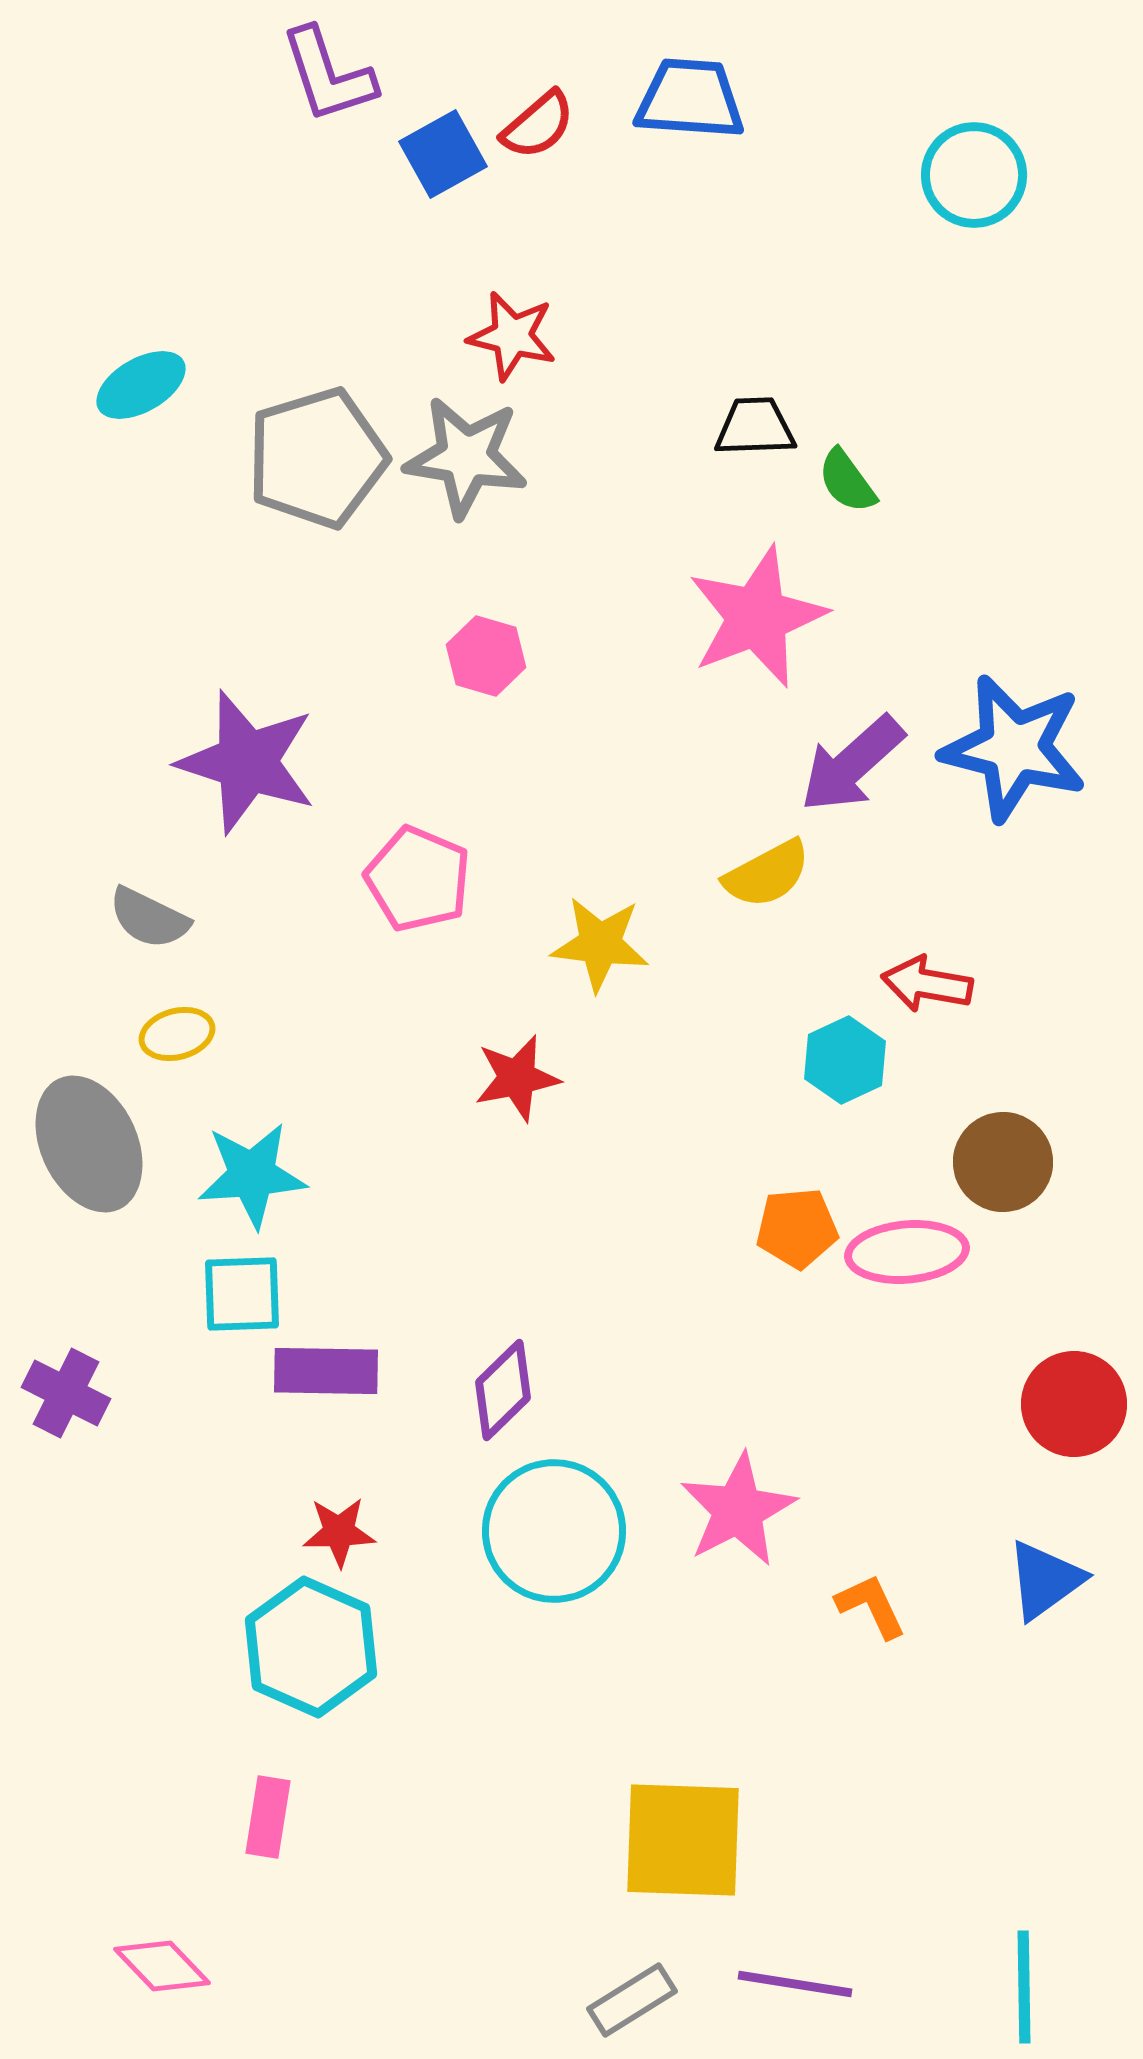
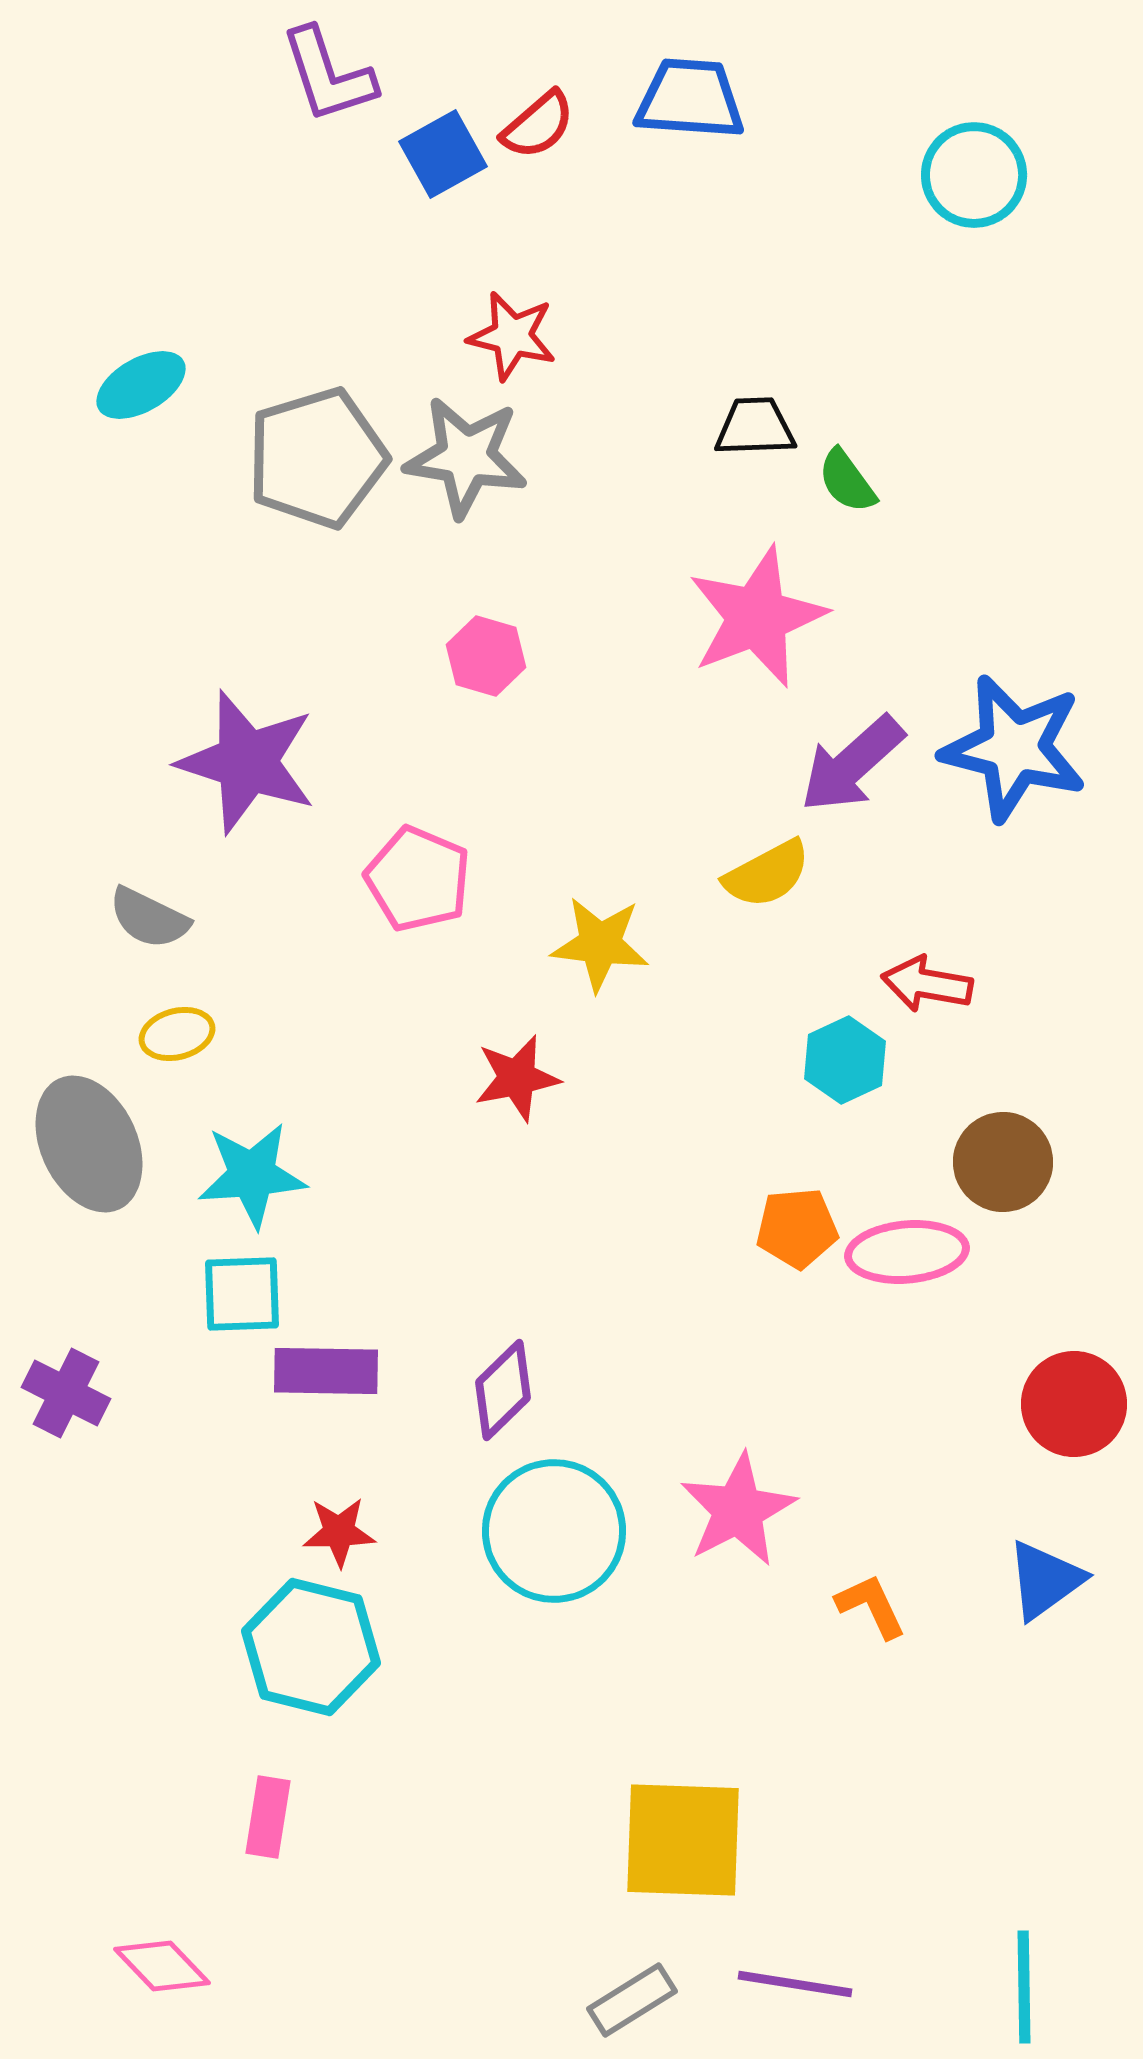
cyan hexagon at (311, 1647): rotated 10 degrees counterclockwise
